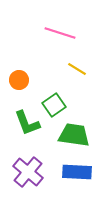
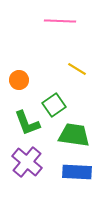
pink line: moved 12 px up; rotated 16 degrees counterclockwise
purple cross: moved 1 px left, 10 px up
